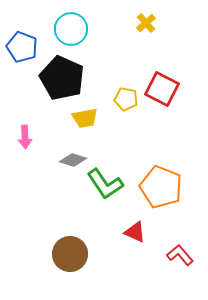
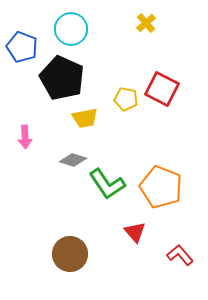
green L-shape: moved 2 px right
red triangle: rotated 25 degrees clockwise
